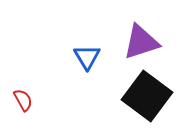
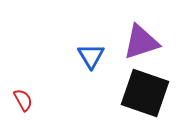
blue triangle: moved 4 px right, 1 px up
black square: moved 2 px left, 3 px up; rotated 18 degrees counterclockwise
